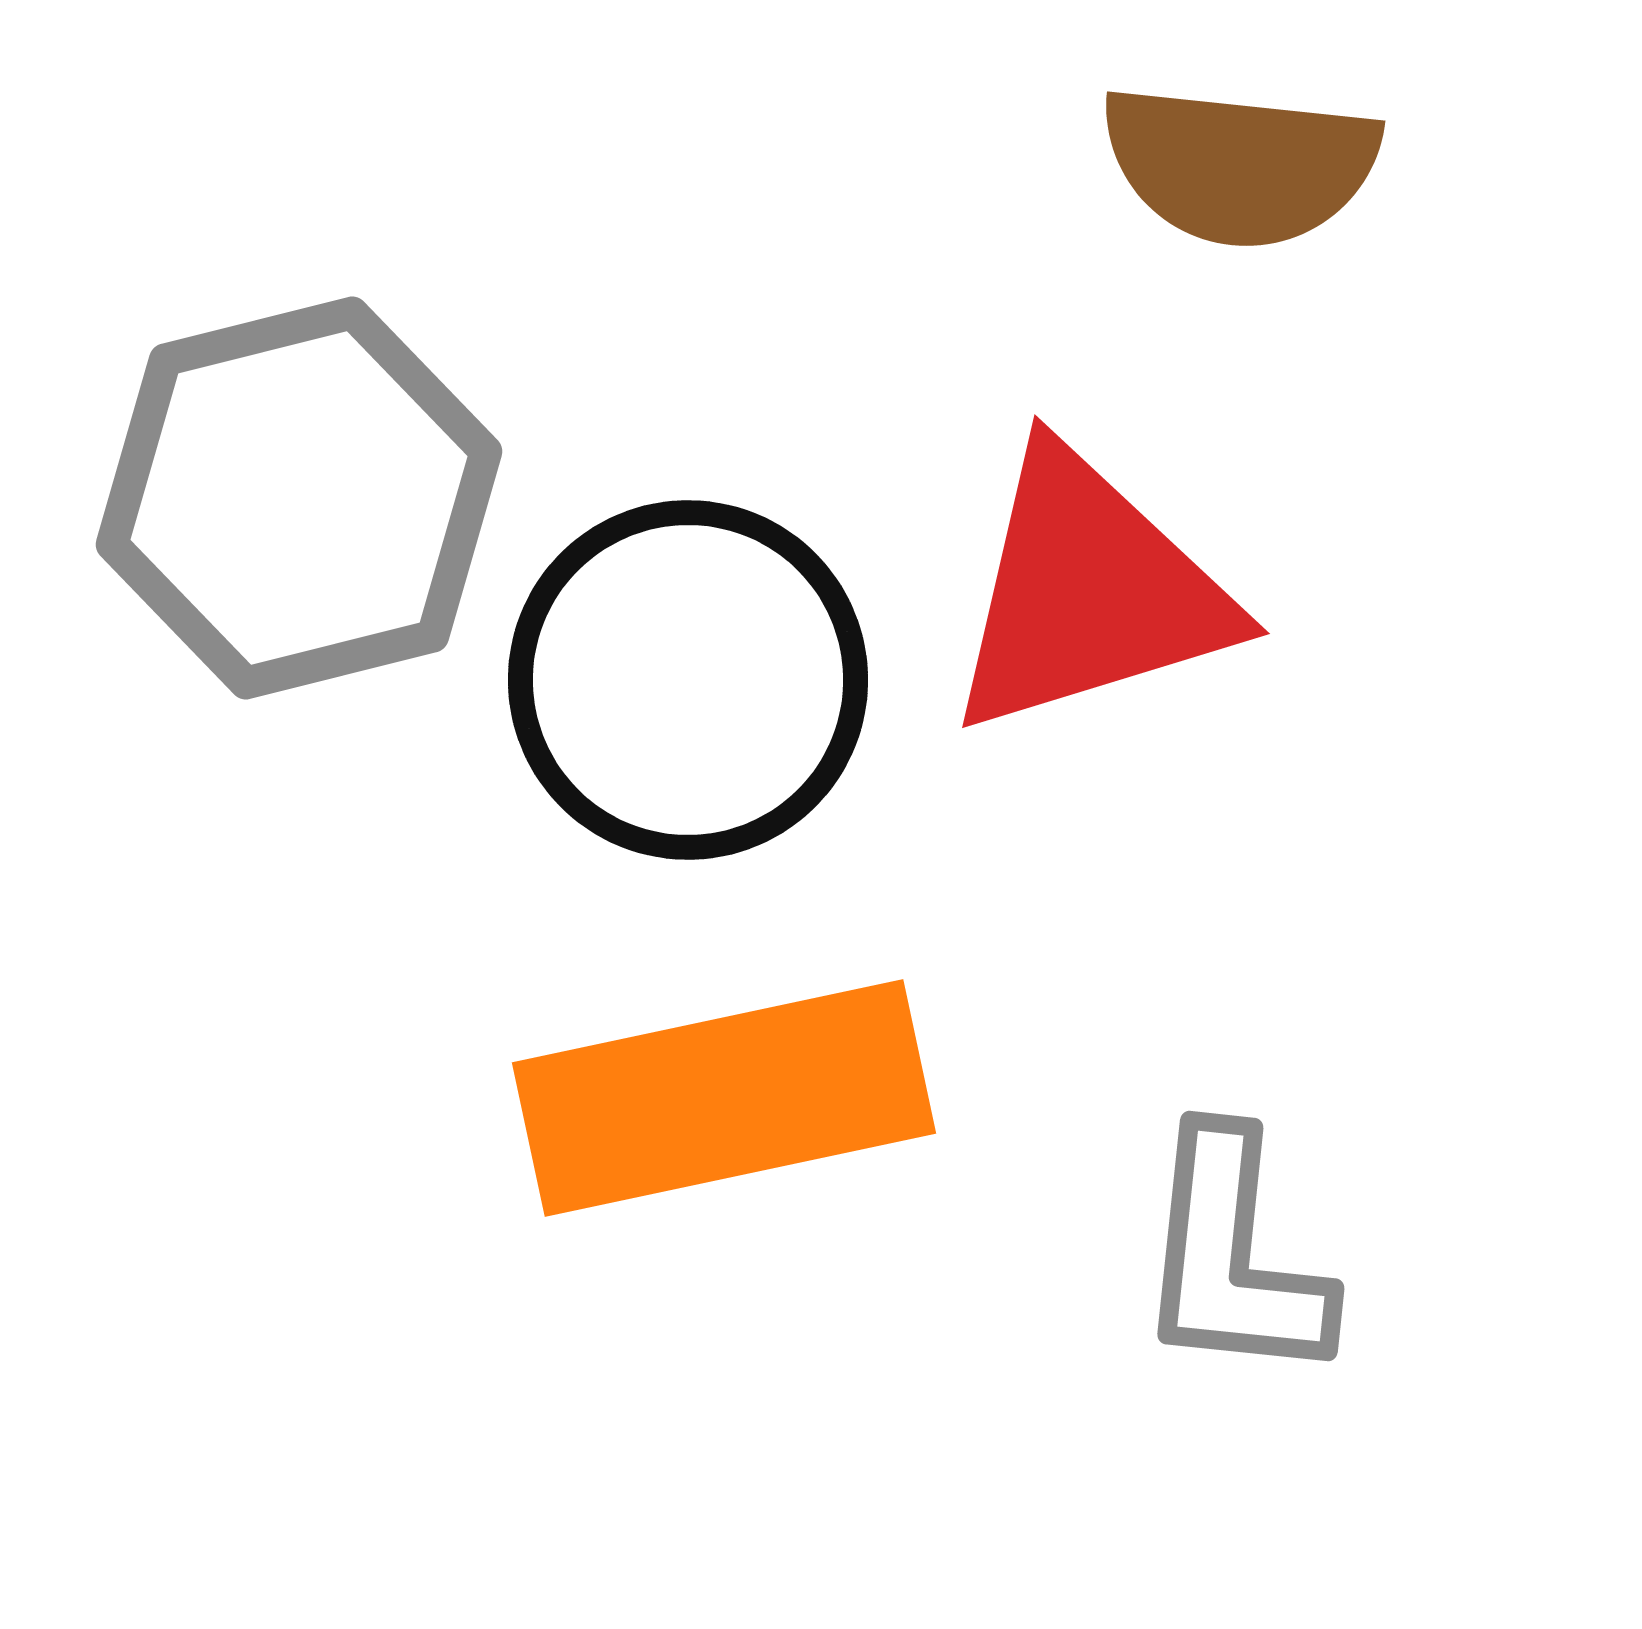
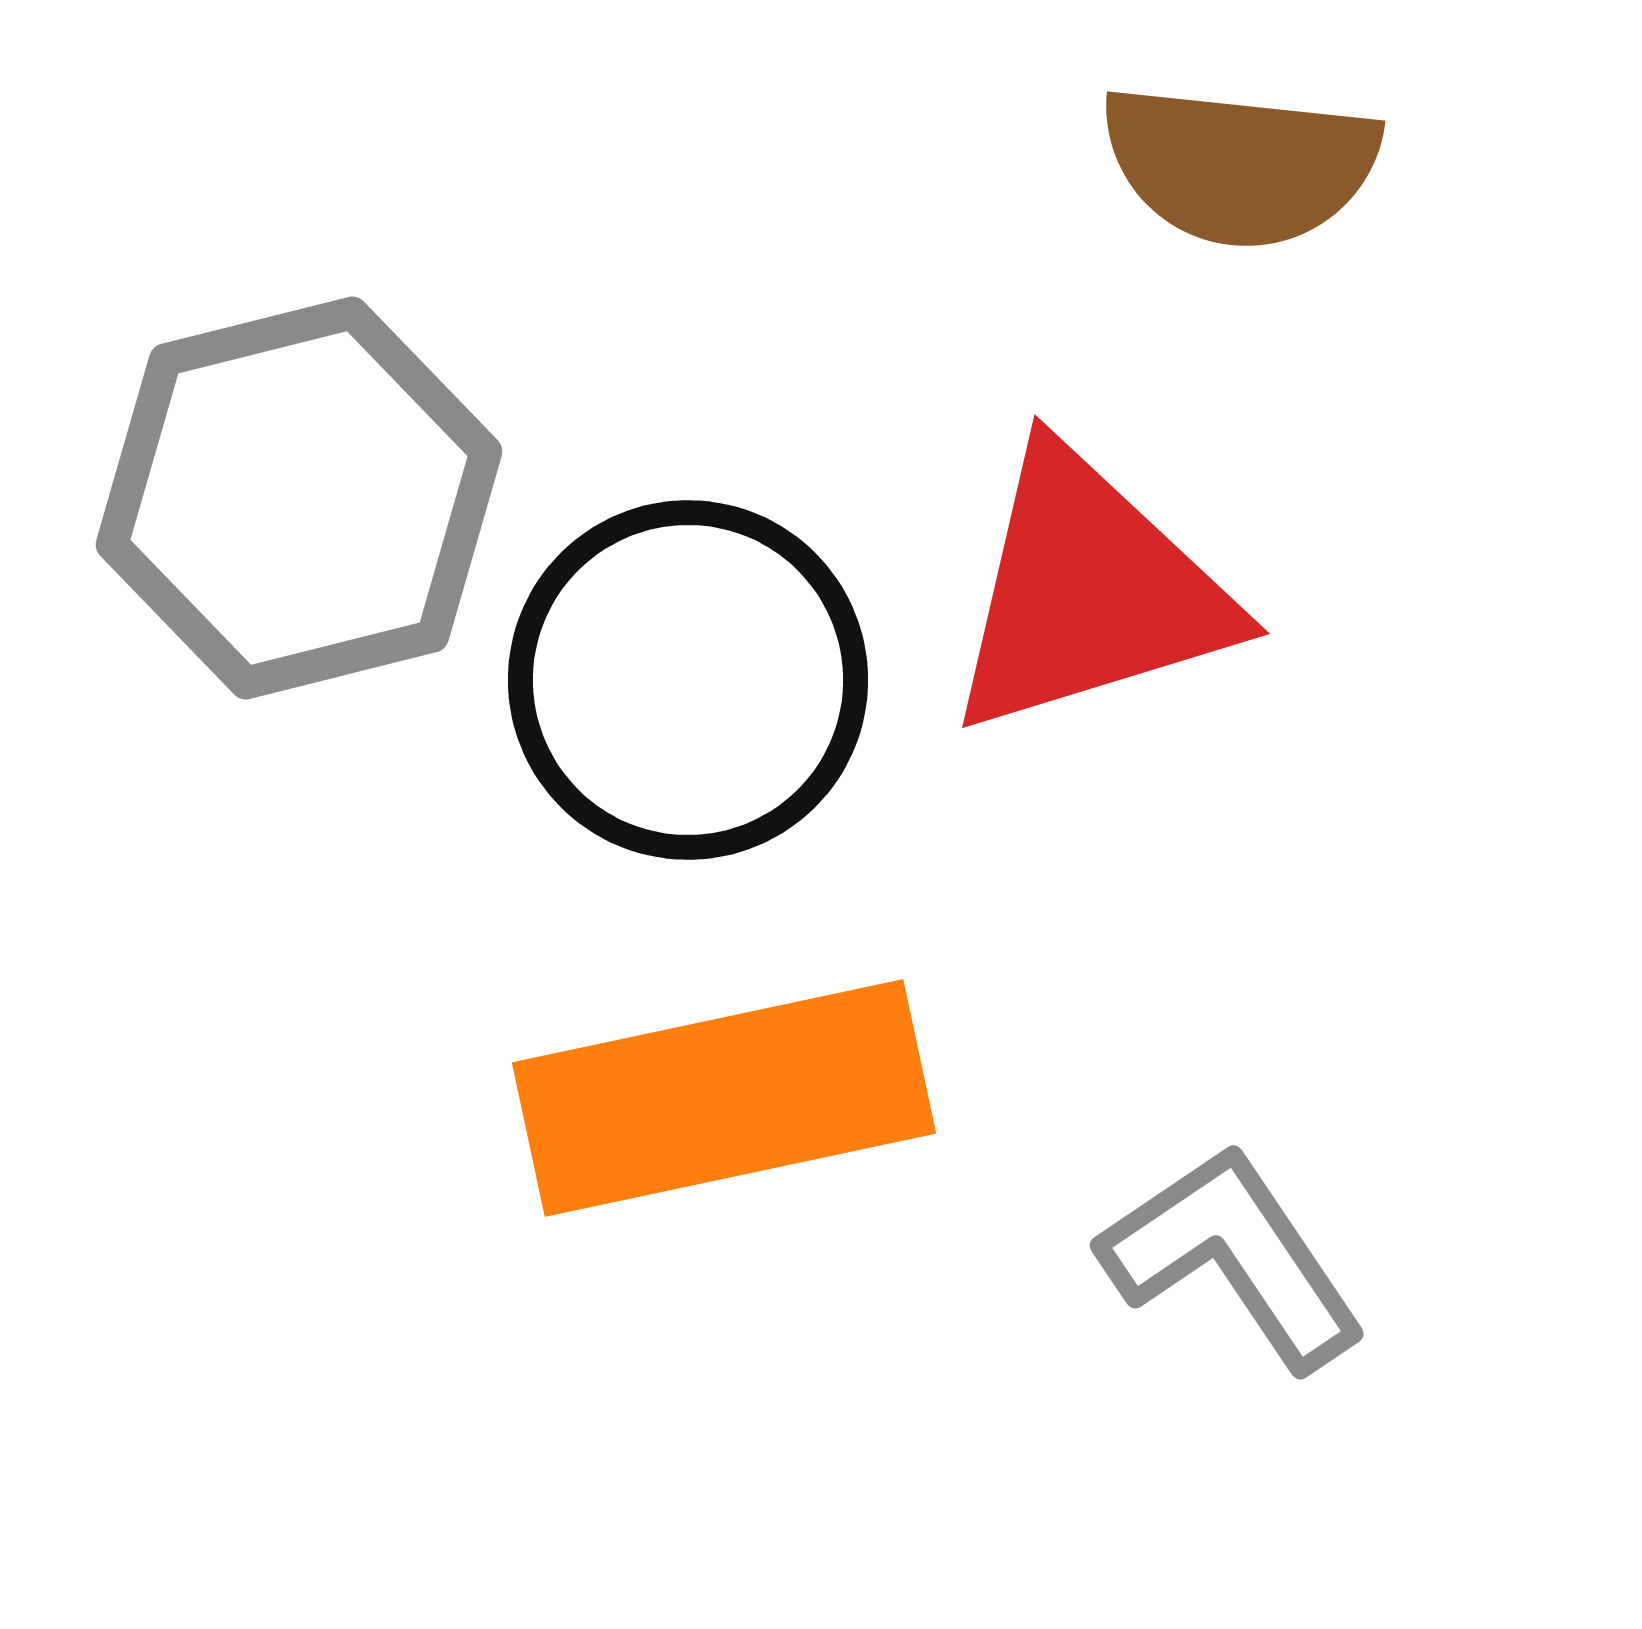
gray L-shape: rotated 140 degrees clockwise
